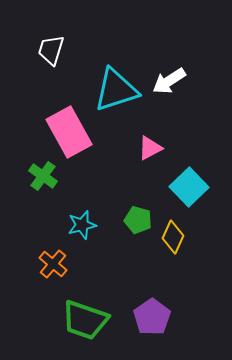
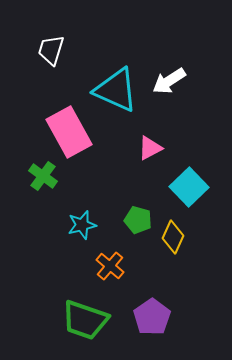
cyan triangle: rotated 42 degrees clockwise
orange cross: moved 57 px right, 2 px down
